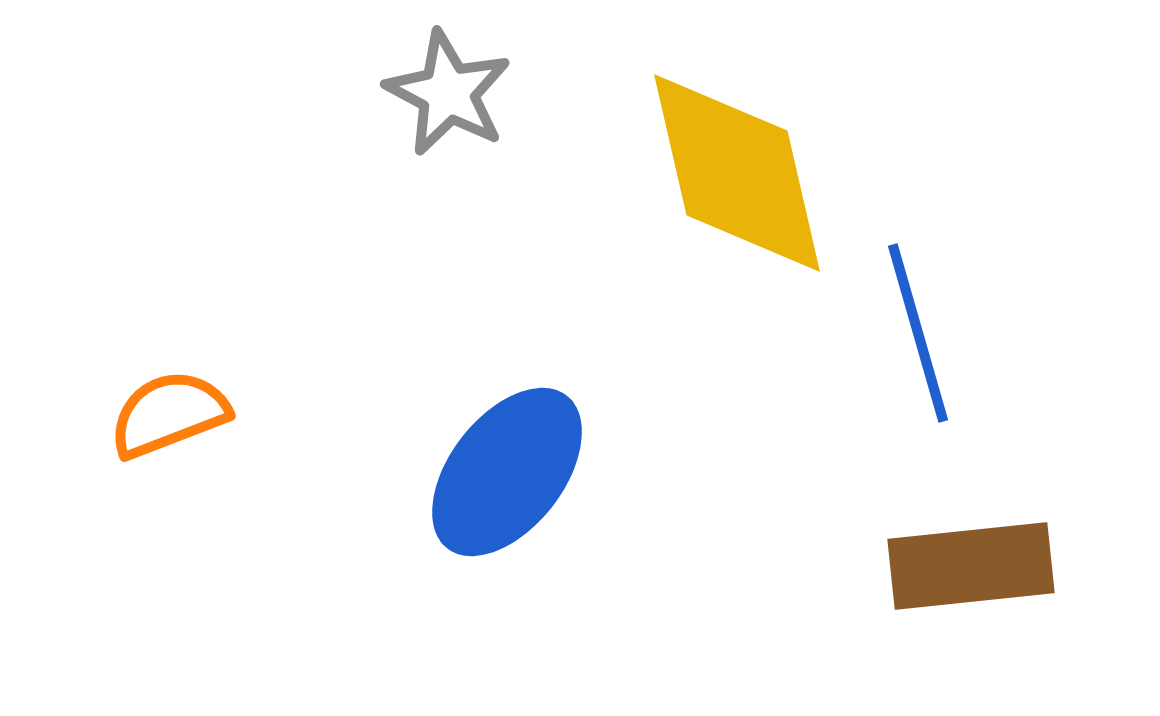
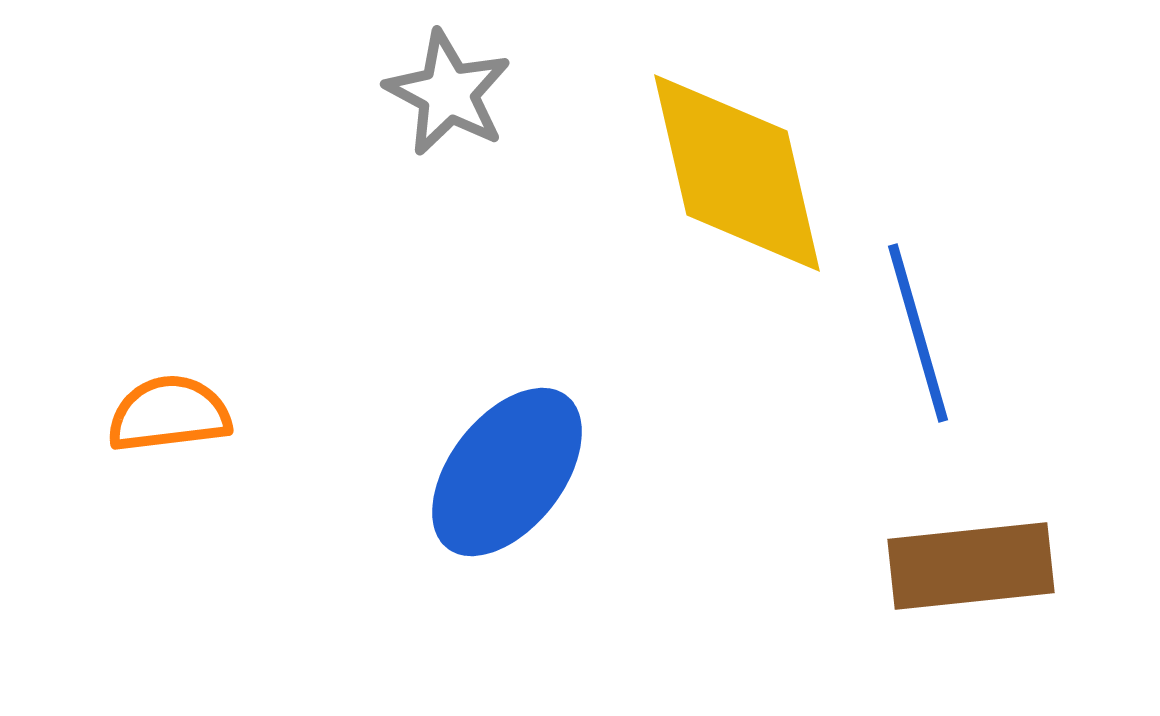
orange semicircle: rotated 14 degrees clockwise
